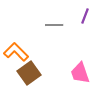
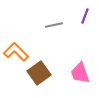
gray line: rotated 12 degrees counterclockwise
brown square: moved 10 px right
